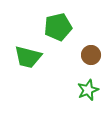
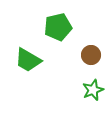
green trapezoid: moved 3 px down; rotated 16 degrees clockwise
green star: moved 5 px right
